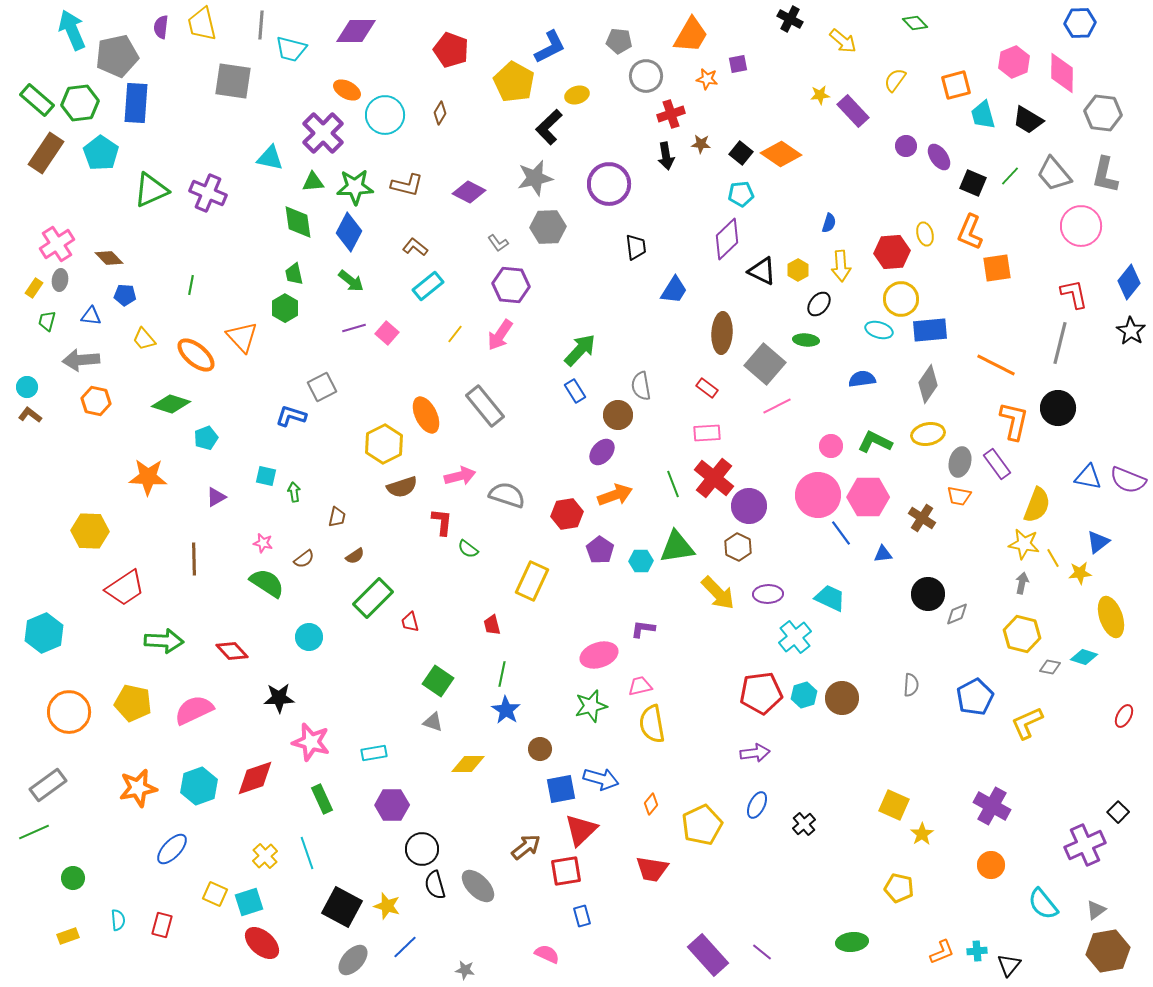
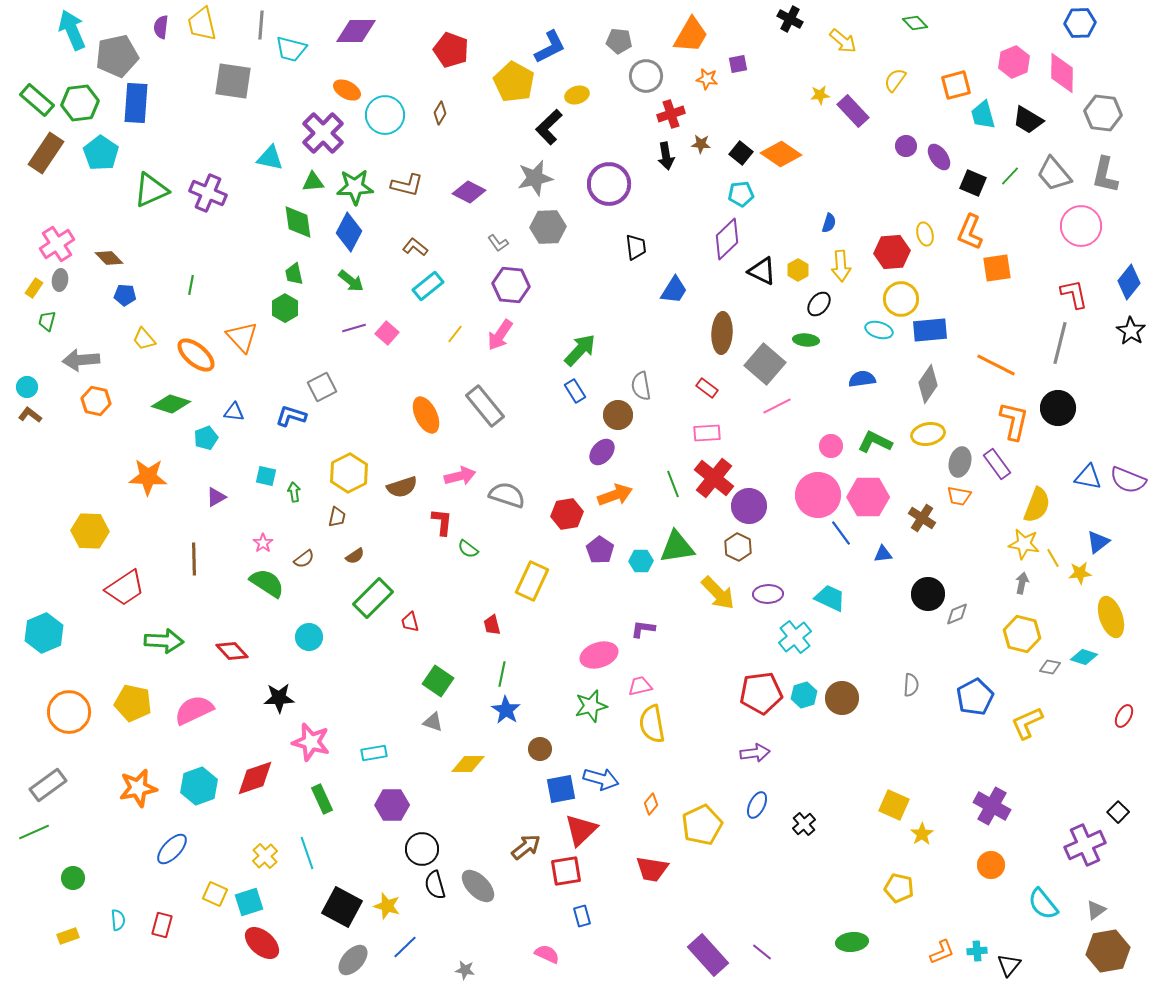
blue triangle at (91, 316): moved 143 px right, 96 px down
yellow hexagon at (384, 444): moved 35 px left, 29 px down
pink star at (263, 543): rotated 24 degrees clockwise
